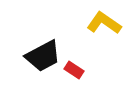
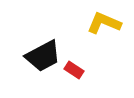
yellow L-shape: rotated 12 degrees counterclockwise
